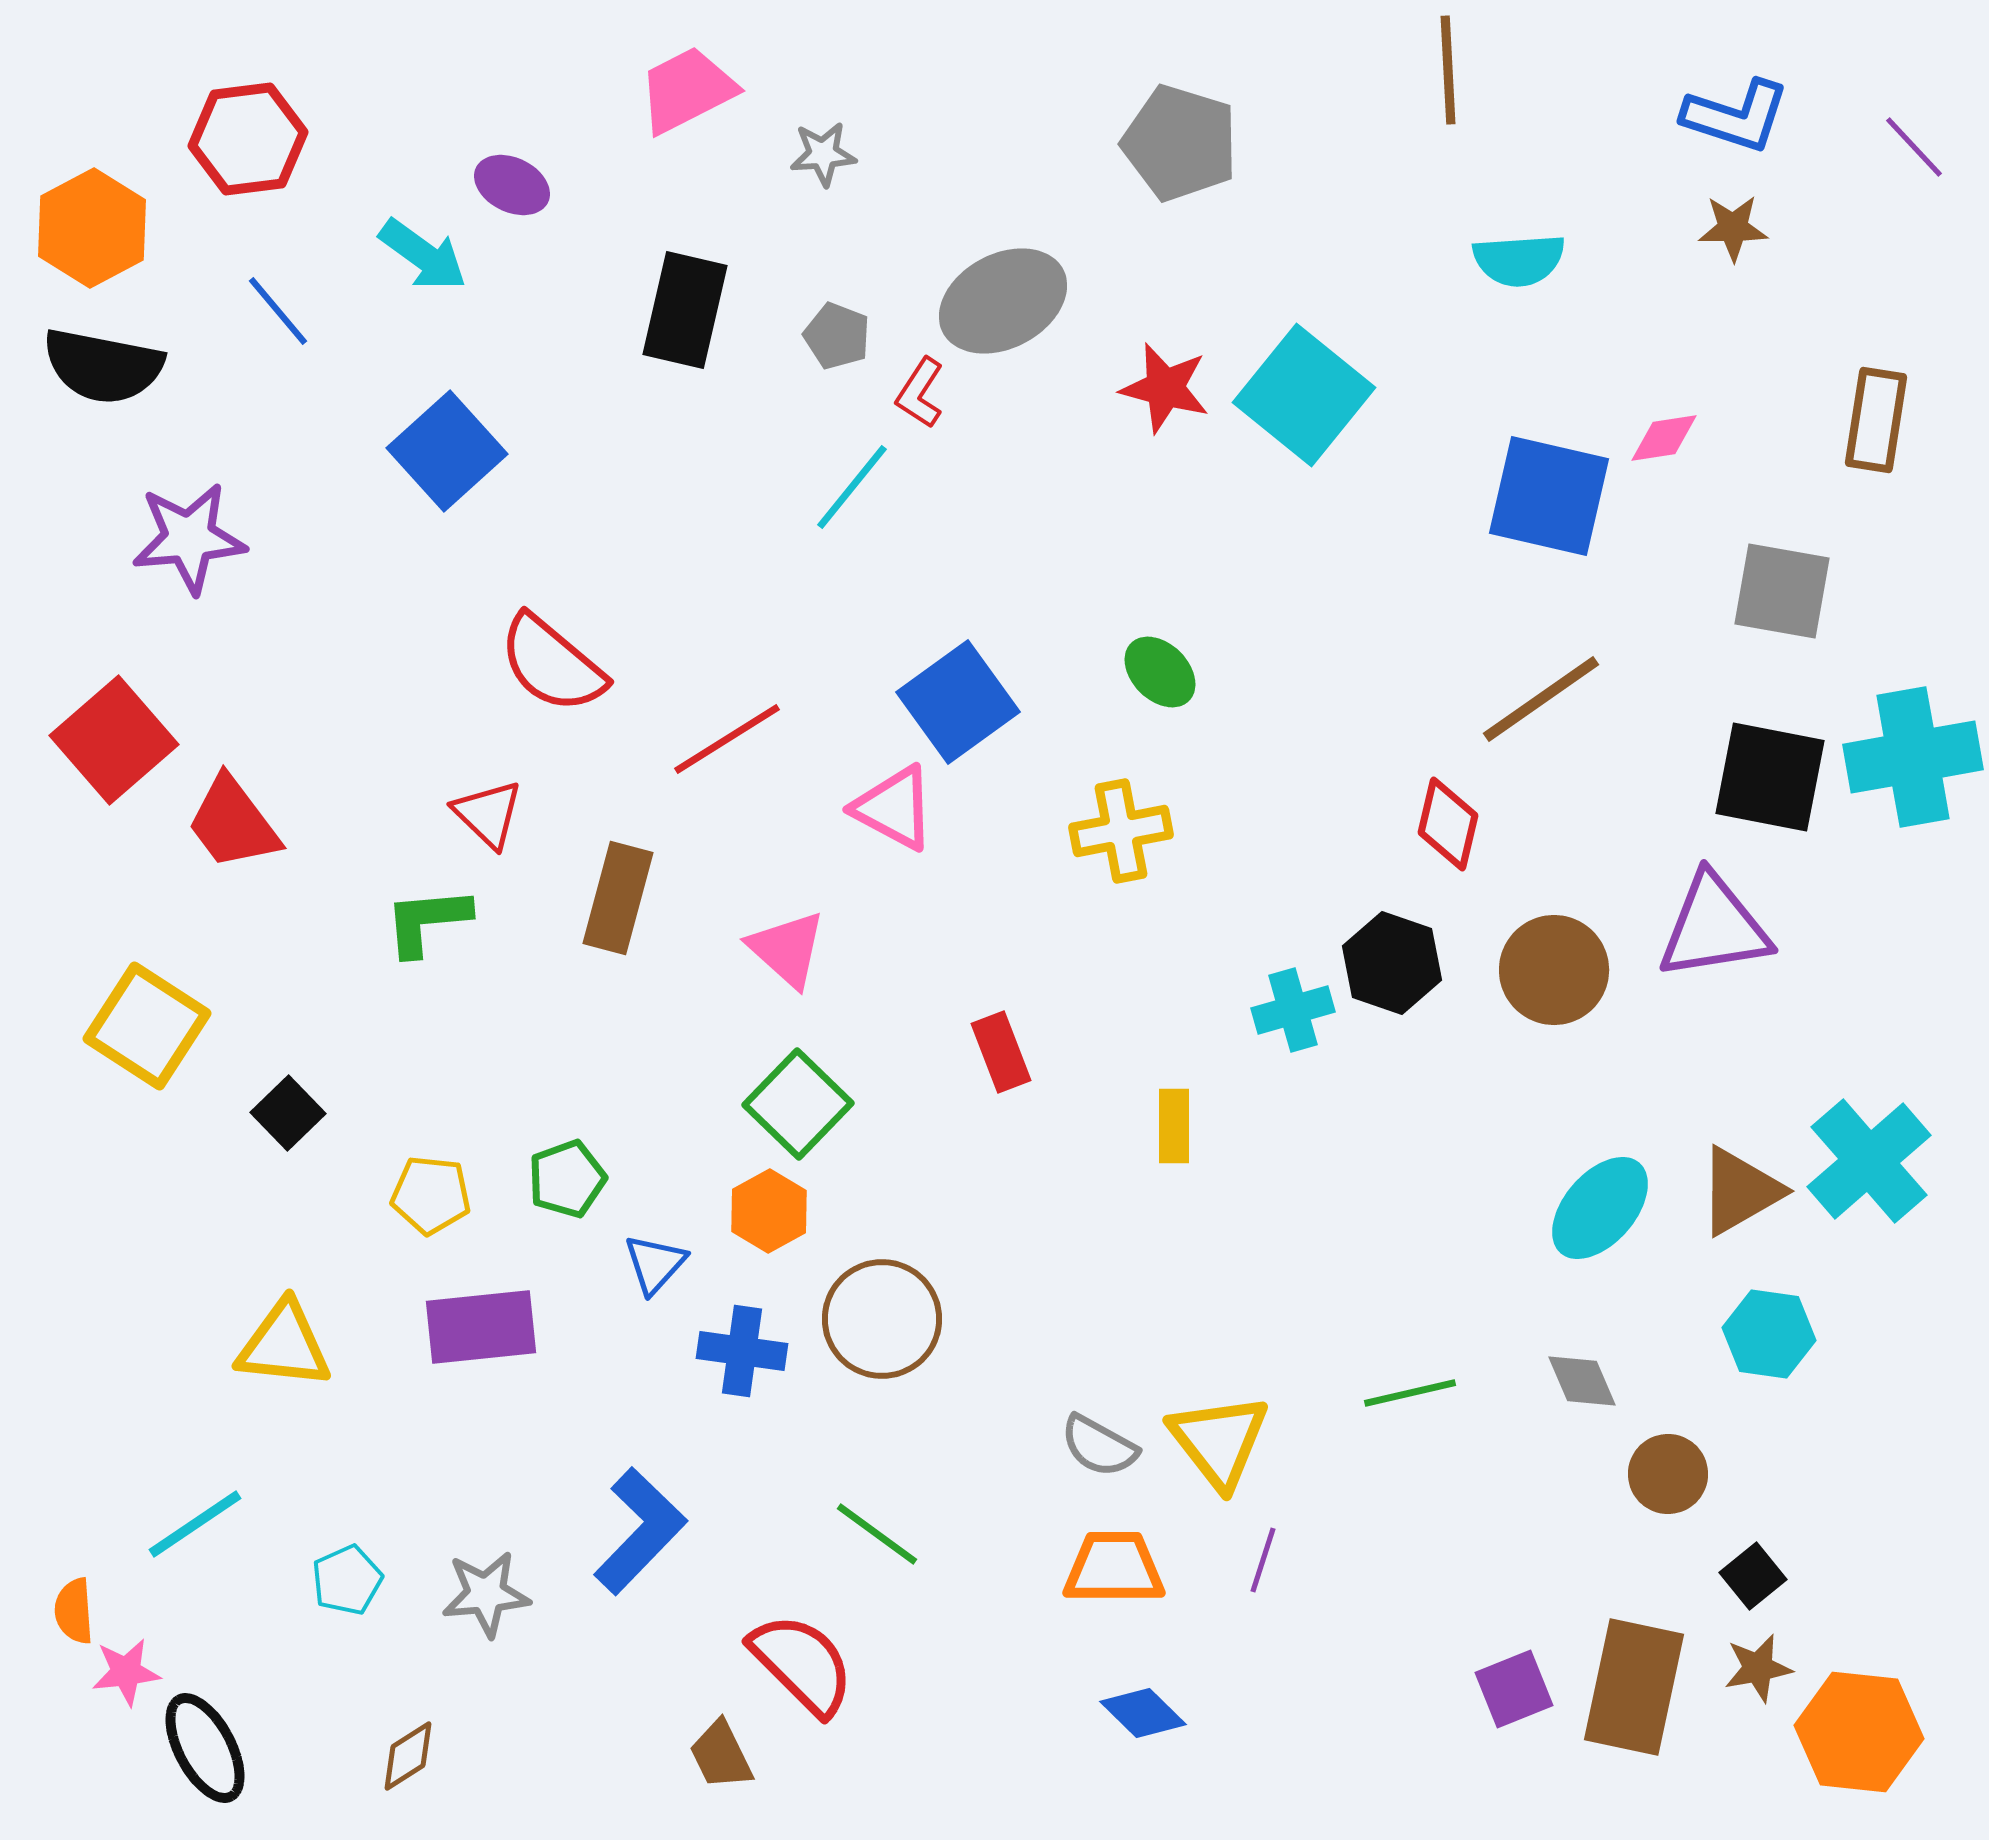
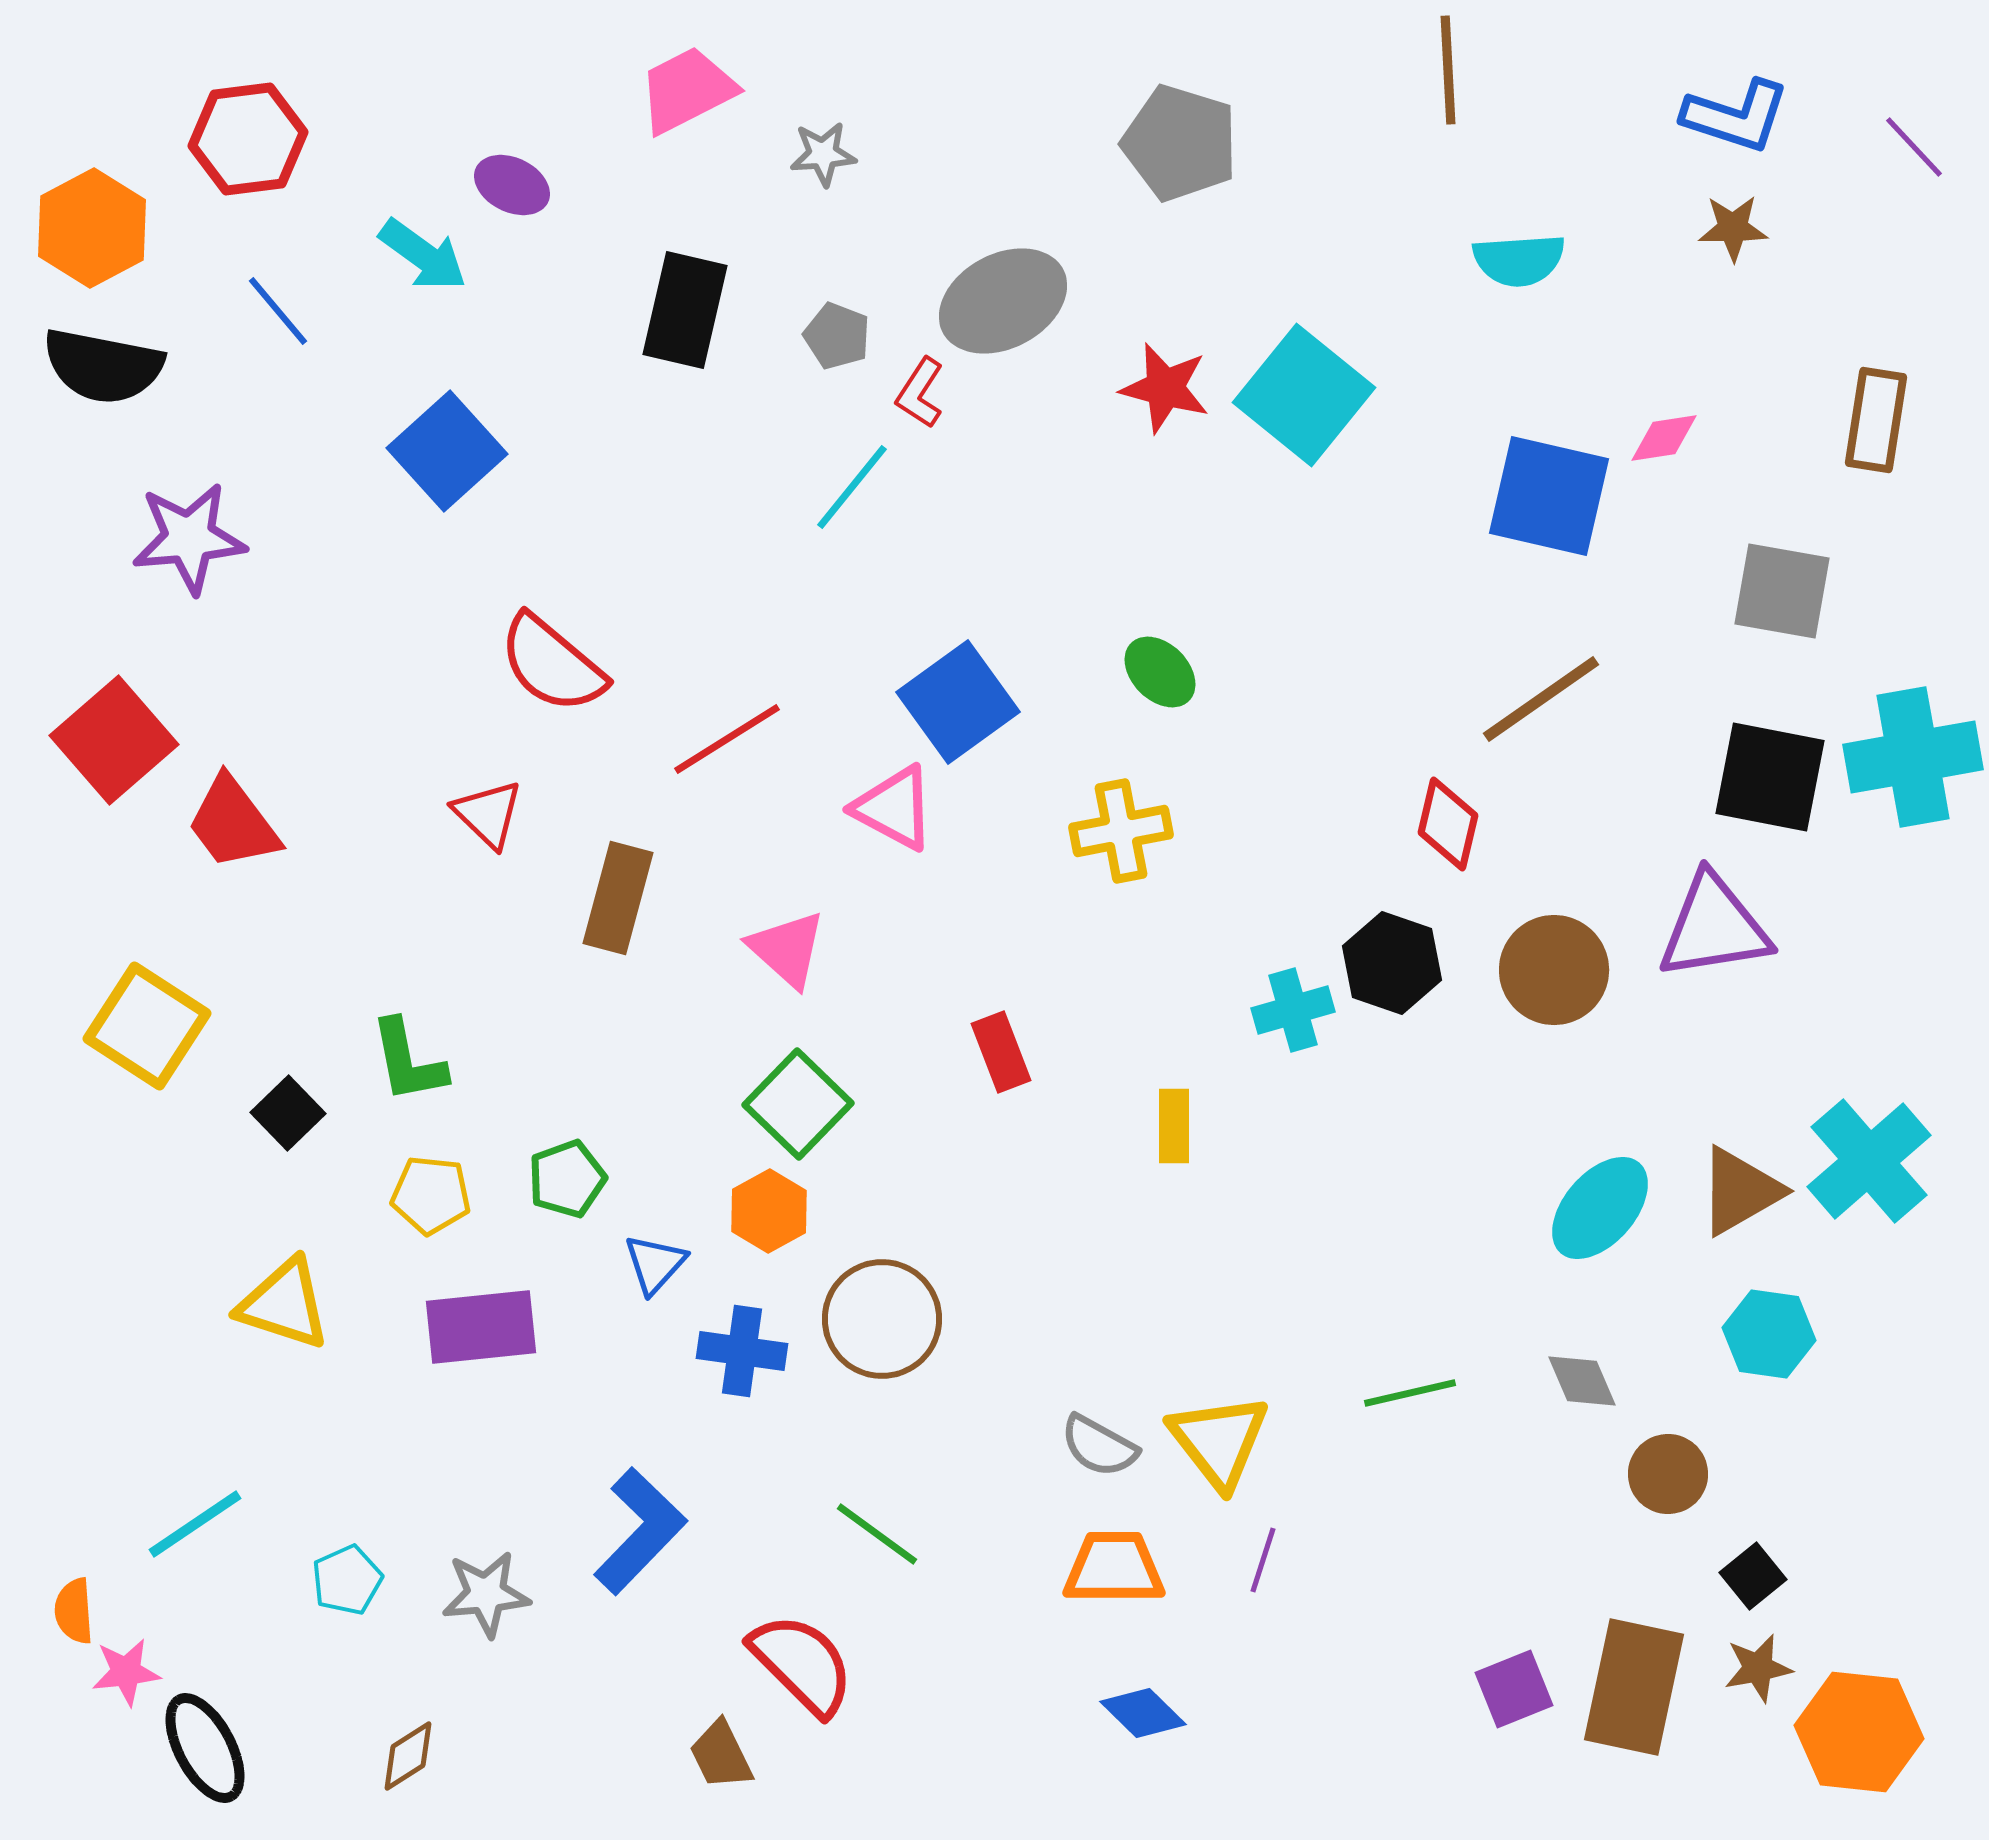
green L-shape at (427, 921): moved 19 px left, 140 px down; rotated 96 degrees counterclockwise
yellow triangle at (284, 1345): moved 41 px up; rotated 12 degrees clockwise
